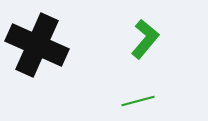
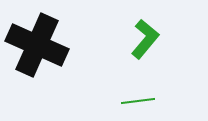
green line: rotated 8 degrees clockwise
